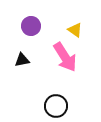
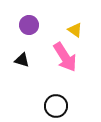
purple circle: moved 2 px left, 1 px up
black triangle: rotated 28 degrees clockwise
